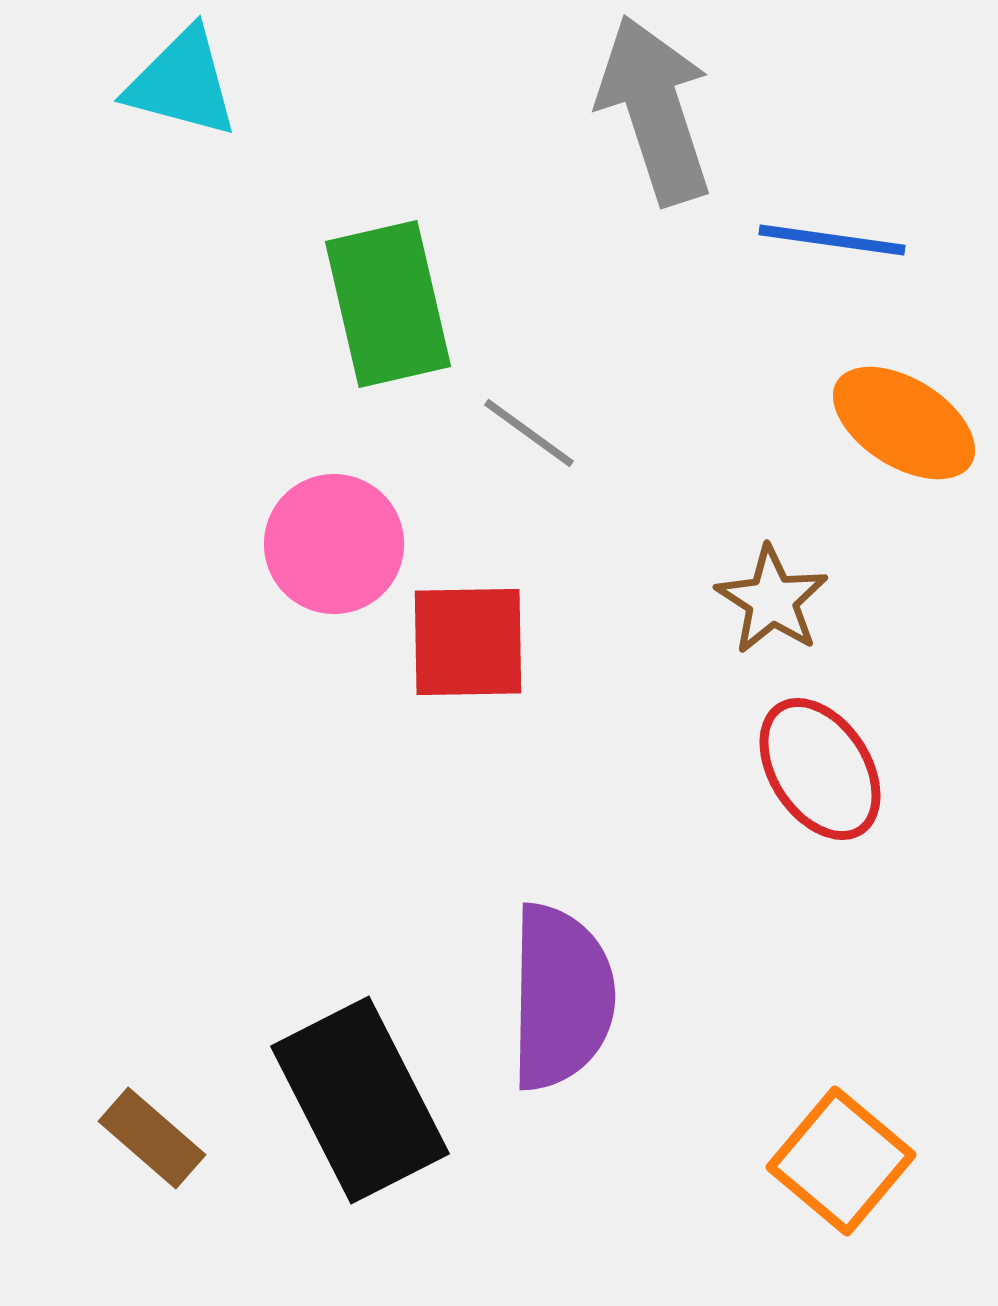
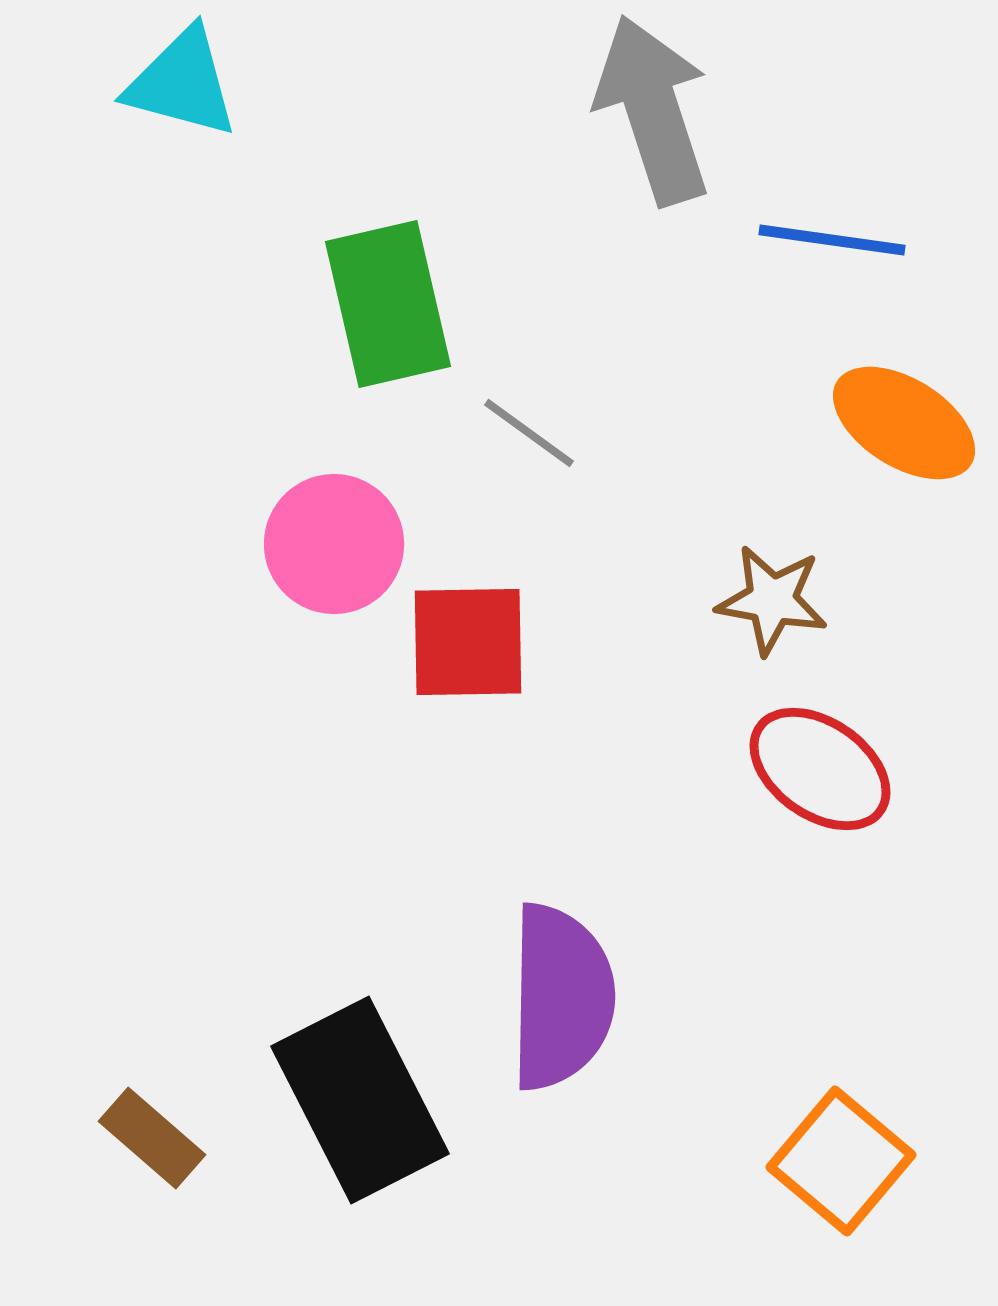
gray arrow: moved 2 px left
brown star: rotated 23 degrees counterclockwise
red ellipse: rotated 22 degrees counterclockwise
